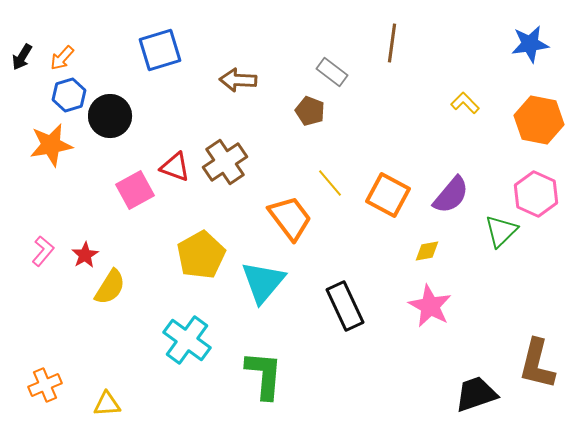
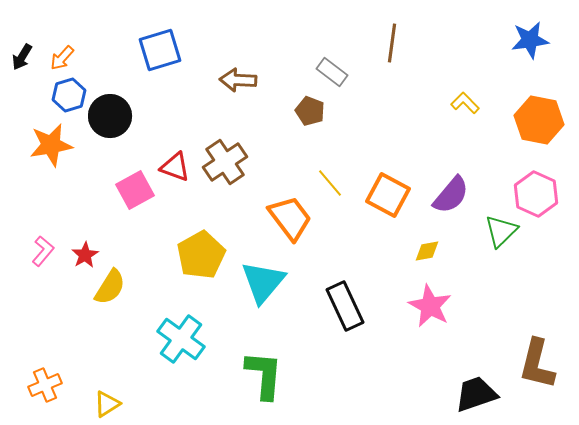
blue star: moved 4 px up
cyan cross: moved 6 px left, 1 px up
yellow triangle: rotated 28 degrees counterclockwise
